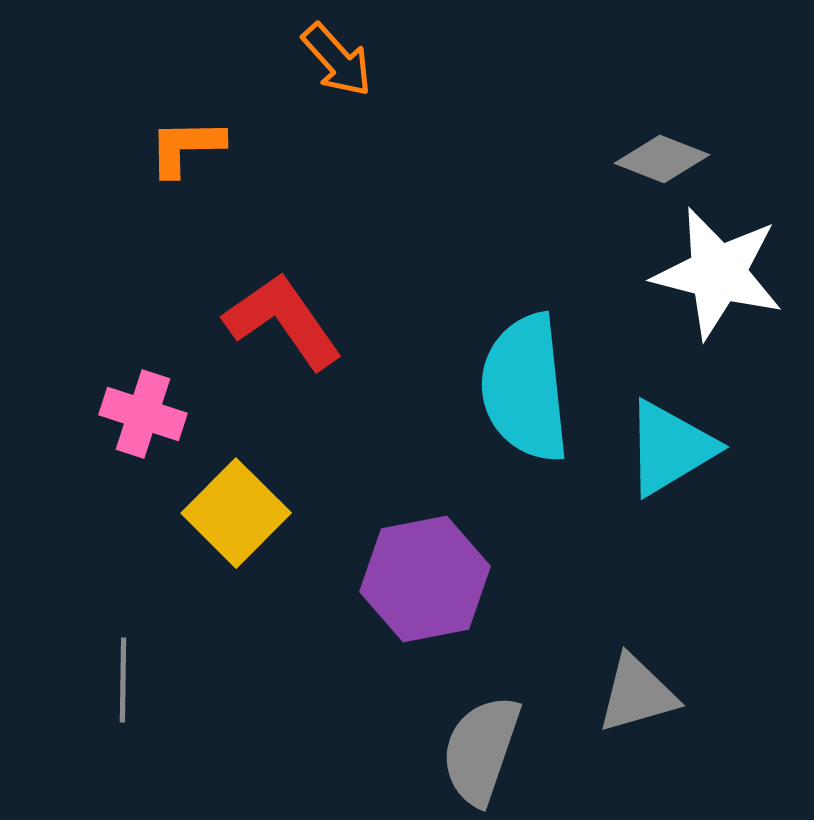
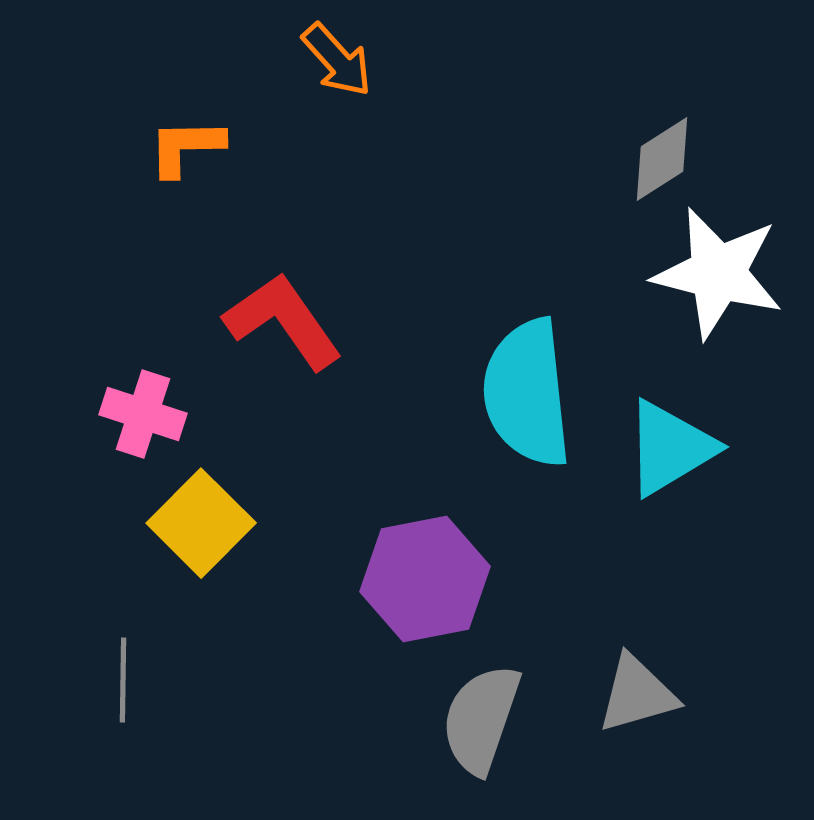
gray diamond: rotated 54 degrees counterclockwise
cyan semicircle: moved 2 px right, 5 px down
yellow square: moved 35 px left, 10 px down
gray semicircle: moved 31 px up
